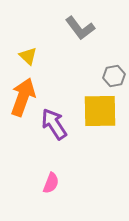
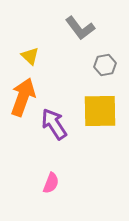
yellow triangle: moved 2 px right
gray hexagon: moved 9 px left, 11 px up
